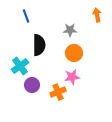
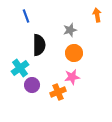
gray star: rotated 16 degrees counterclockwise
cyan cross: moved 2 px down
